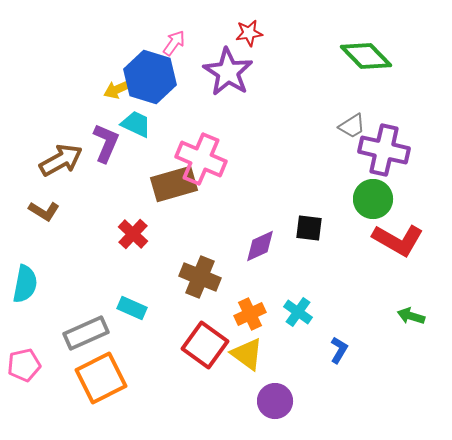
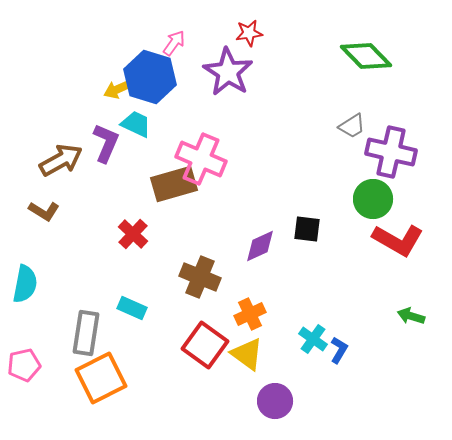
purple cross: moved 7 px right, 2 px down
black square: moved 2 px left, 1 px down
cyan cross: moved 15 px right, 27 px down
gray rectangle: rotated 57 degrees counterclockwise
